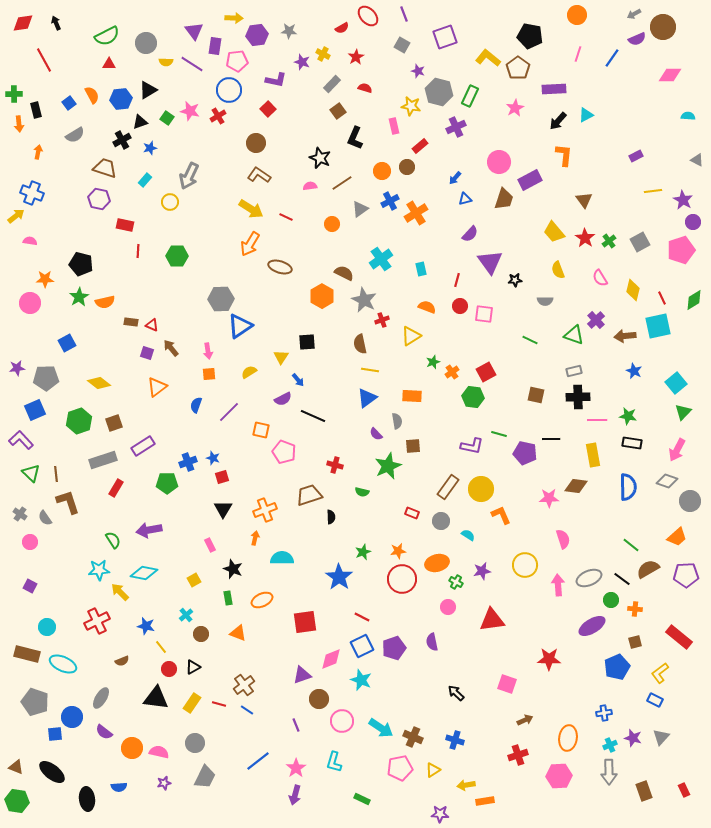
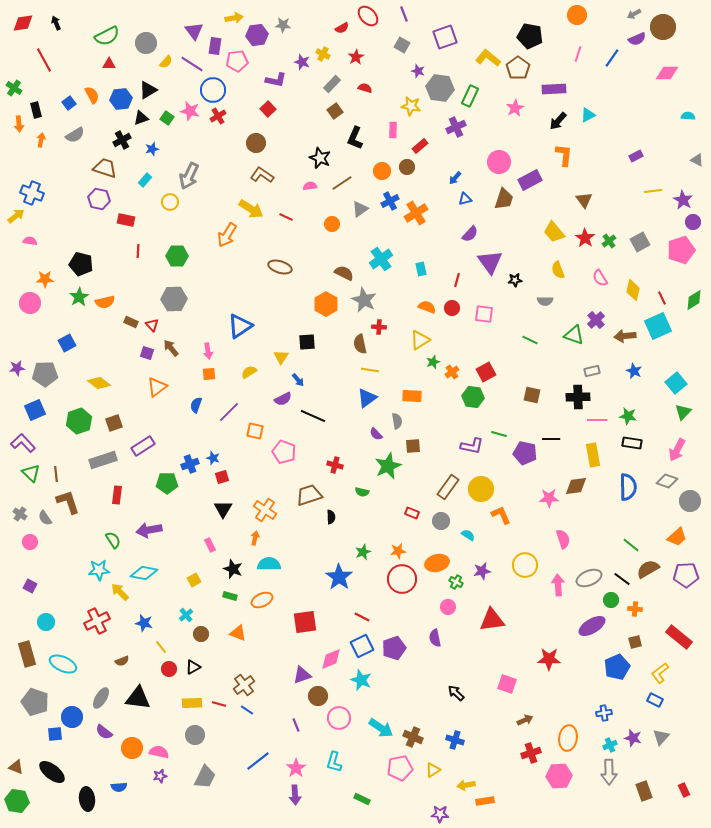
yellow arrow at (234, 18): rotated 12 degrees counterclockwise
gray star at (289, 31): moved 6 px left, 6 px up
yellow semicircle at (166, 62): rotated 48 degrees counterclockwise
pink diamond at (670, 75): moved 3 px left, 2 px up
blue circle at (229, 90): moved 16 px left
gray hexagon at (439, 92): moved 1 px right, 4 px up; rotated 8 degrees counterclockwise
green cross at (14, 94): moved 6 px up; rotated 35 degrees clockwise
brown square at (338, 111): moved 3 px left
cyan triangle at (586, 115): moved 2 px right
black triangle at (140, 122): moved 1 px right, 4 px up
pink rectangle at (394, 126): moved 1 px left, 4 px down; rotated 14 degrees clockwise
blue star at (150, 148): moved 2 px right, 1 px down
orange arrow at (38, 152): moved 3 px right, 12 px up
brown L-shape at (259, 175): moved 3 px right
red rectangle at (125, 225): moved 1 px right, 5 px up
orange arrow at (250, 244): moved 23 px left, 9 px up
orange hexagon at (322, 296): moved 4 px right, 8 px down
gray hexagon at (221, 299): moved 47 px left
red circle at (460, 306): moved 8 px left, 2 px down
red cross at (382, 320): moved 3 px left, 7 px down; rotated 24 degrees clockwise
brown rectangle at (131, 322): rotated 16 degrees clockwise
red triangle at (152, 325): rotated 24 degrees clockwise
cyan square at (658, 326): rotated 12 degrees counterclockwise
yellow triangle at (411, 336): moved 9 px right, 4 px down
gray rectangle at (574, 371): moved 18 px right
gray pentagon at (46, 378): moved 1 px left, 4 px up
brown square at (536, 395): moved 4 px left
orange square at (261, 430): moved 6 px left, 1 px down
purple L-shape at (21, 440): moved 2 px right, 3 px down
blue cross at (188, 462): moved 2 px right, 2 px down
brown diamond at (576, 486): rotated 15 degrees counterclockwise
red rectangle at (116, 488): moved 1 px right, 7 px down; rotated 24 degrees counterclockwise
orange cross at (265, 510): rotated 35 degrees counterclockwise
cyan semicircle at (282, 558): moved 13 px left, 6 px down
green rectangle at (228, 598): moved 2 px right, 2 px up; rotated 64 degrees counterclockwise
blue star at (146, 626): moved 2 px left, 3 px up
cyan circle at (47, 627): moved 1 px left, 5 px up
purple semicircle at (432, 642): moved 3 px right, 4 px up
brown rectangle at (27, 654): rotated 60 degrees clockwise
black triangle at (156, 698): moved 18 px left
brown circle at (319, 699): moved 1 px left, 3 px up
yellow rectangle at (192, 703): rotated 54 degrees clockwise
pink circle at (342, 721): moved 3 px left, 3 px up
gray circle at (195, 743): moved 8 px up
red cross at (518, 755): moved 13 px right, 2 px up
purple star at (164, 783): moved 4 px left, 7 px up
purple arrow at (295, 795): rotated 18 degrees counterclockwise
